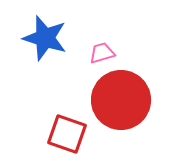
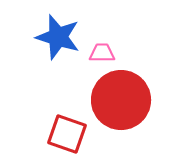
blue star: moved 13 px right, 1 px up
pink trapezoid: rotated 16 degrees clockwise
